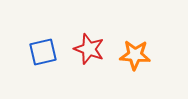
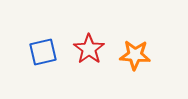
red star: rotated 16 degrees clockwise
